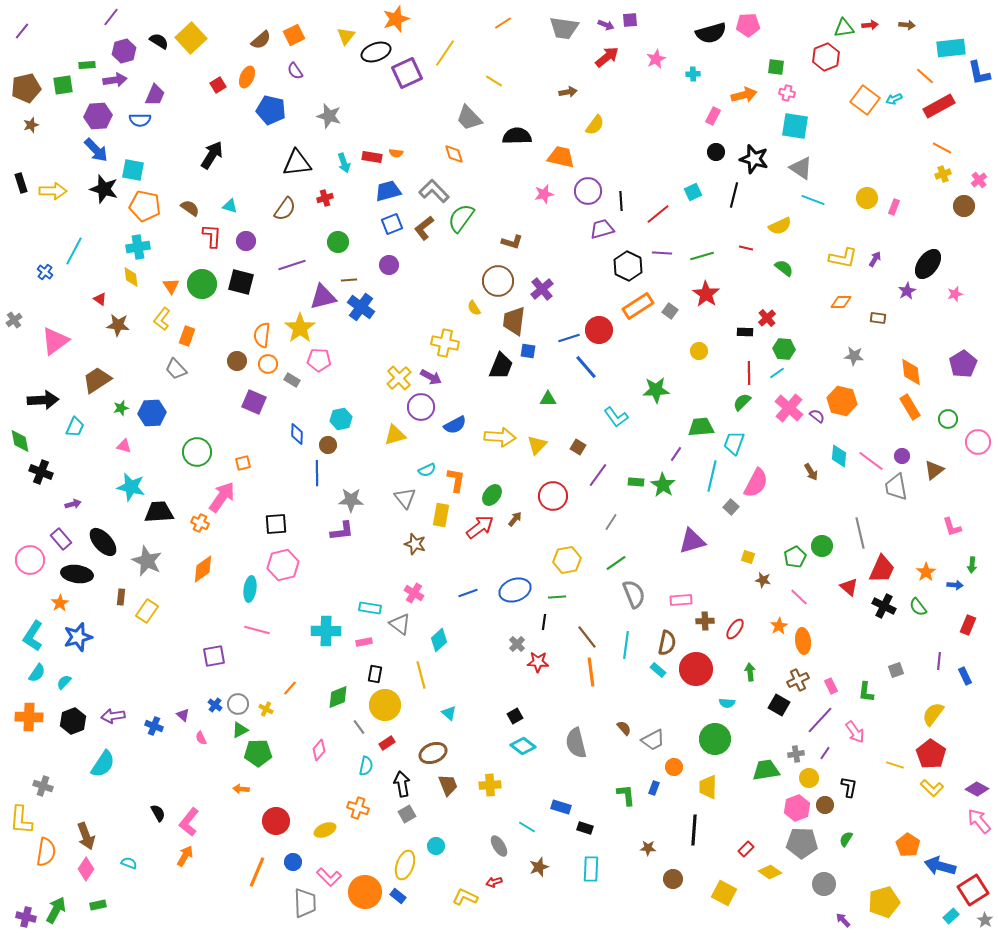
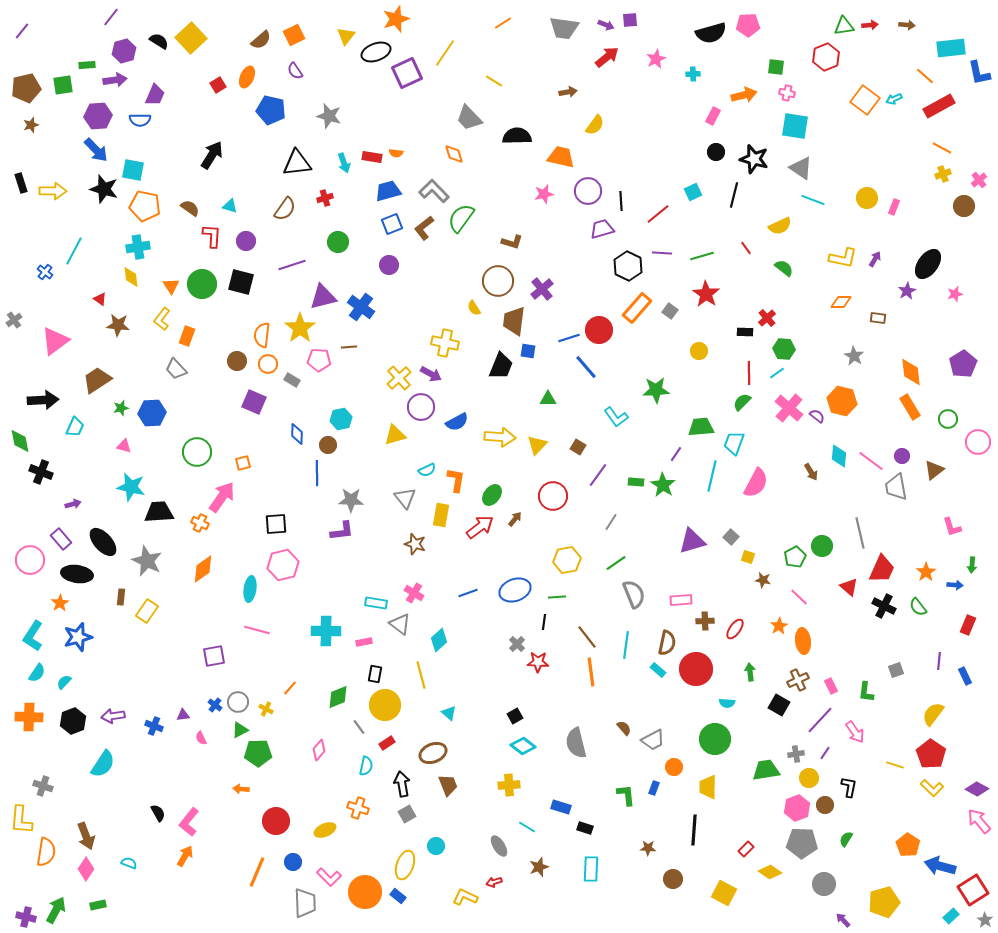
green triangle at (844, 28): moved 2 px up
red line at (746, 248): rotated 40 degrees clockwise
brown line at (349, 280): moved 67 px down
orange rectangle at (638, 306): moved 1 px left, 2 px down; rotated 16 degrees counterclockwise
gray star at (854, 356): rotated 24 degrees clockwise
purple arrow at (431, 377): moved 3 px up
blue semicircle at (455, 425): moved 2 px right, 3 px up
gray square at (731, 507): moved 30 px down
cyan rectangle at (370, 608): moved 6 px right, 5 px up
gray circle at (238, 704): moved 2 px up
purple triangle at (183, 715): rotated 48 degrees counterclockwise
yellow cross at (490, 785): moved 19 px right
